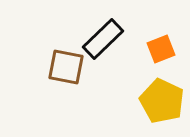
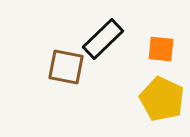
orange square: rotated 28 degrees clockwise
yellow pentagon: moved 2 px up
